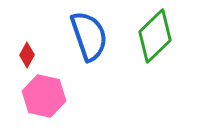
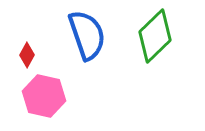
blue semicircle: moved 2 px left, 1 px up
